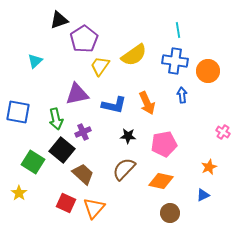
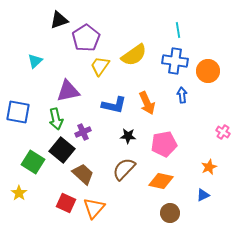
purple pentagon: moved 2 px right, 1 px up
purple triangle: moved 9 px left, 3 px up
